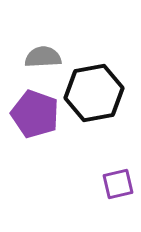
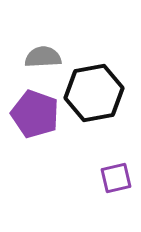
purple square: moved 2 px left, 6 px up
